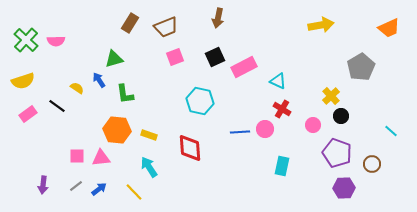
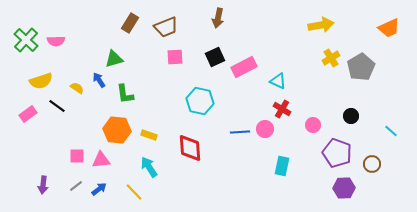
pink square at (175, 57): rotated 18 degrees clockwise
yellow semicircle at (23, 81): moved 18 px right
yellow cross at (331, 96): moved 38 px up; rotated 12 degrees clockwise
black circle at (341, 116): moved 10 px right
pink triangle at (101, 158): moved 2 px down
